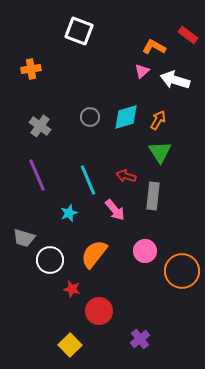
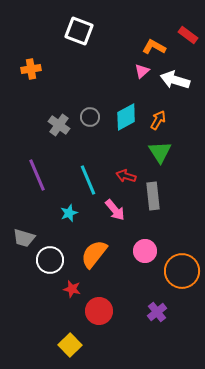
cyan diamond: rotated 12 degrees counterclockwise
gray cross: moved 19 px right, 1 px up
gray rectangle: rotated 12 degrees counterclockwise
purple cross: moved 17 px right, 27 px up
